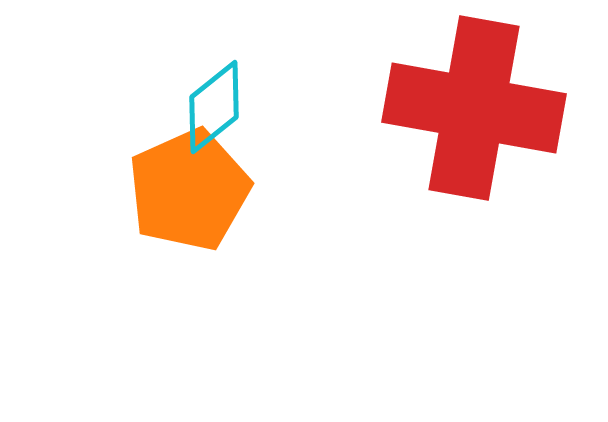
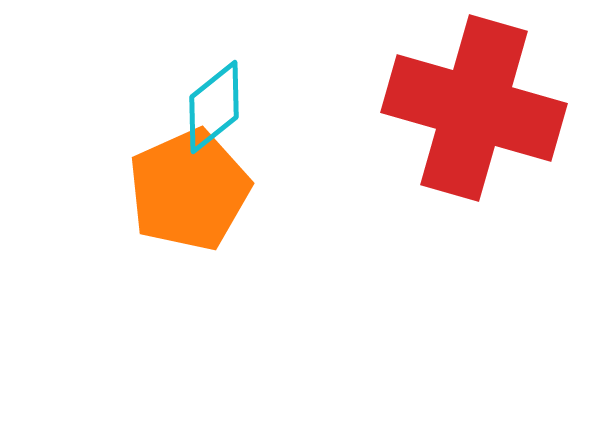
red cross: rotated 6 degrees clockwise
